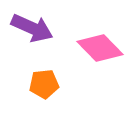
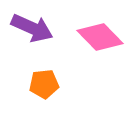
pink diamond: moved 11 px up
